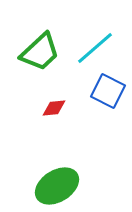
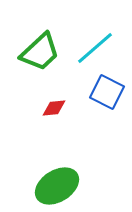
blue square: moved 1 px left, 1 px down
